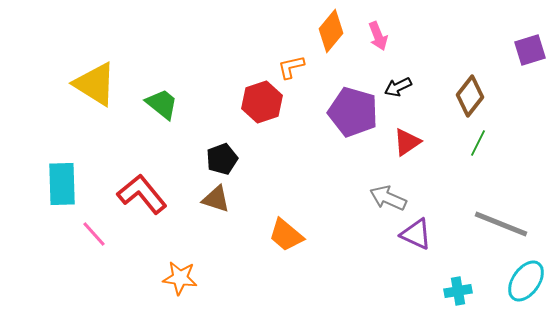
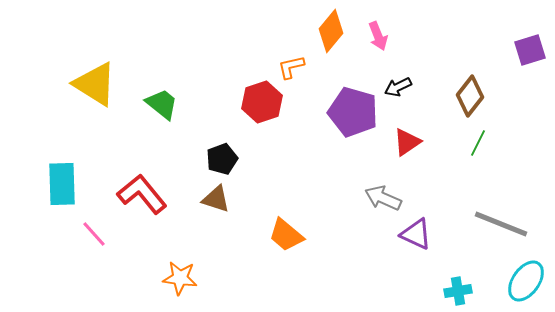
gray arrow: moved 5 px left
